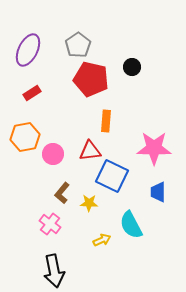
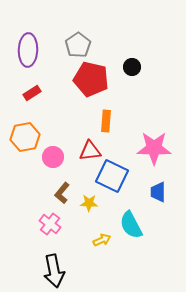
purple ellipse: rotated 24 degrees counterclockwise
pink circle: moved 3 px down
